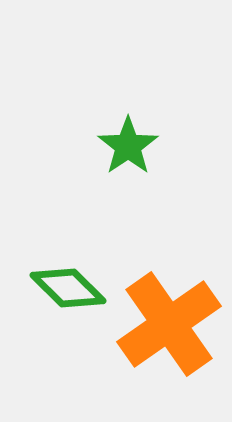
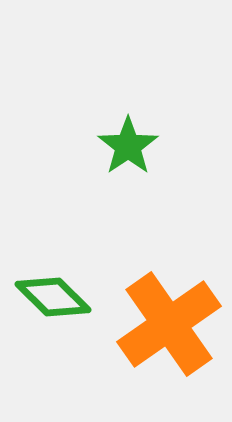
green diamond: moved 15 px left, 9 px down
